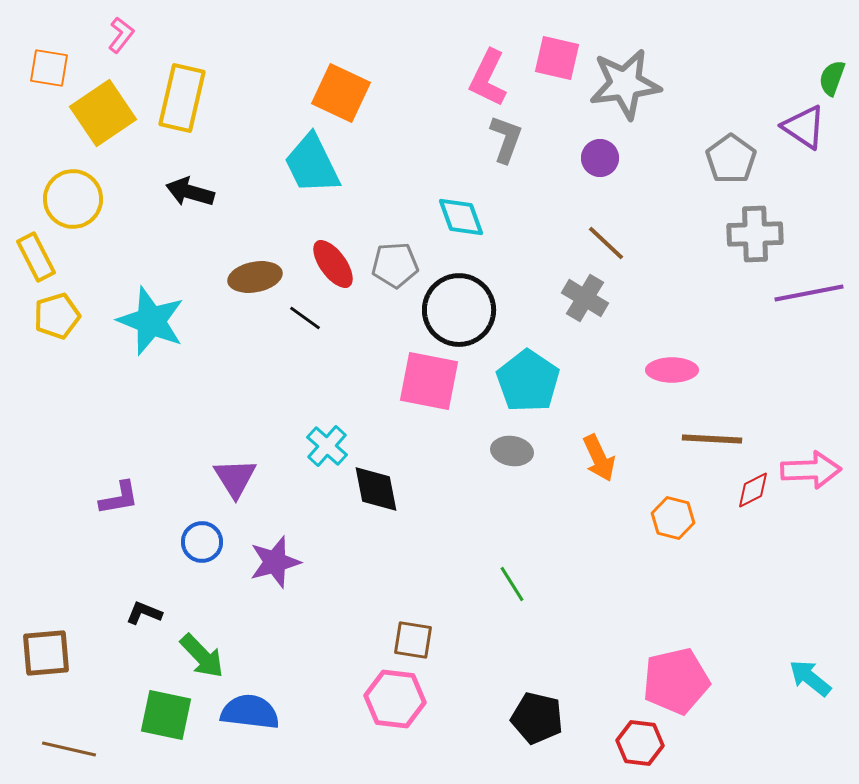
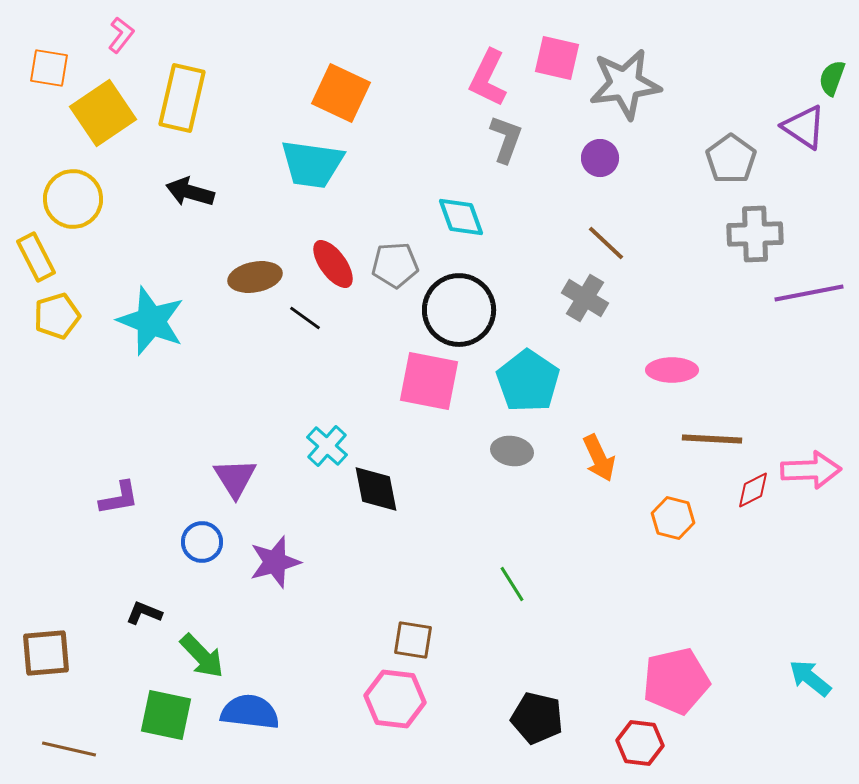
cyan trapezoid at (312, 164): rotated 56 degrees counterclockwise
